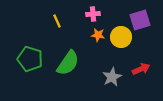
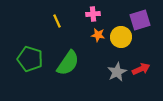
gray star: moved 5 px right, 5 px up
